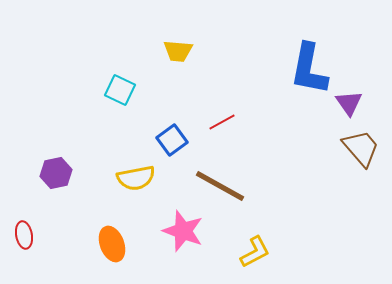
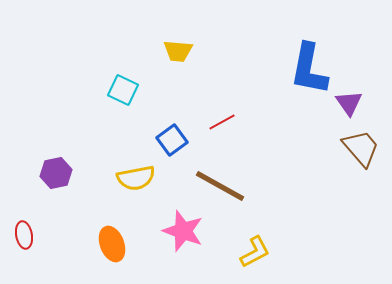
cyan square: moved 3 px right
